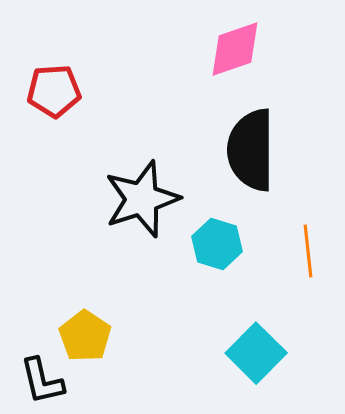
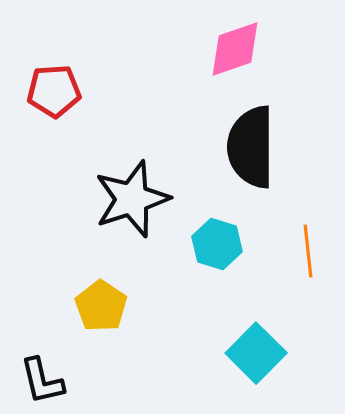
black semicircle: moved 3 px up
black star: moved 10 px left
yellow pentagon: moved 16 px right, 30 px up
